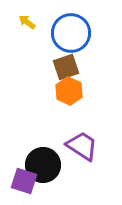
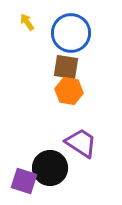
yellow arrow: rotated 18 degrees clockwise
brown square: rotated 28 degrees clockwise
orange hexagon: rotated 16 degrees counterclockwise
purple trapezoid: moved 1 px left, 3 px up
black circle: moved 7 px right, 3 px down
